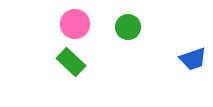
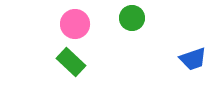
green circle: moved 4 px right, 9 px up
